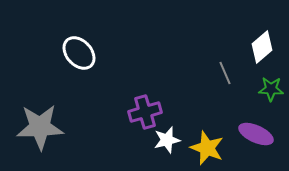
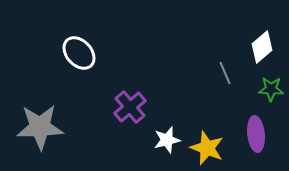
purple cross: moved 15 px left, 5 px up; rotated 24 degrees counterclockwise
purple ellipse: rotated 60 degrees clockwise
